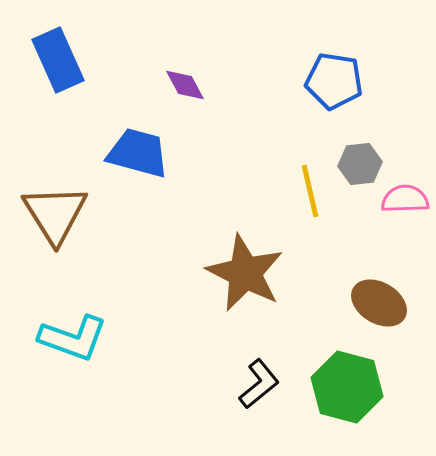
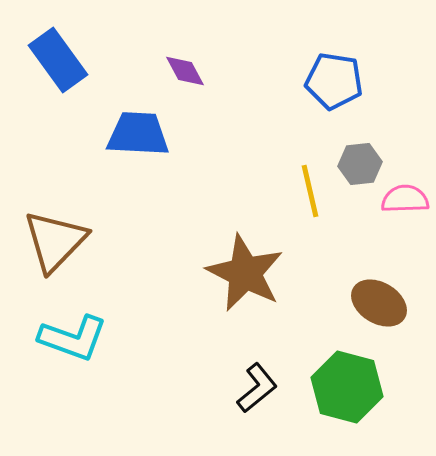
blue rectangle: rotated 12 degrees counterclockwise
purple diamond: moved 14 px up
blue trapezoid: moved 19 px up; rotated 12 degrees counterclockwise
brown triangle: moved 27 px down; rotated 16 degrees clockwise
black L-shape: moved 2 px left, 4 px down
